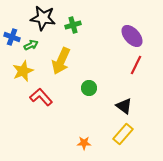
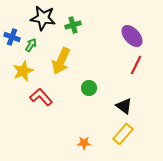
green arrow: rotated 32 degrees counterclockwise
